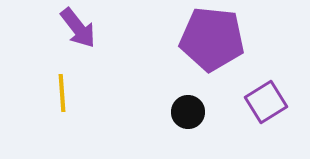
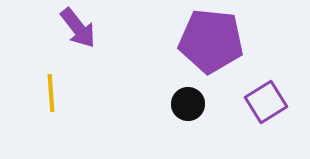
purple pentagon: moved 1 px left, 2 px down
yellow line: moved 11 px left
black circle: moved 8 px up
